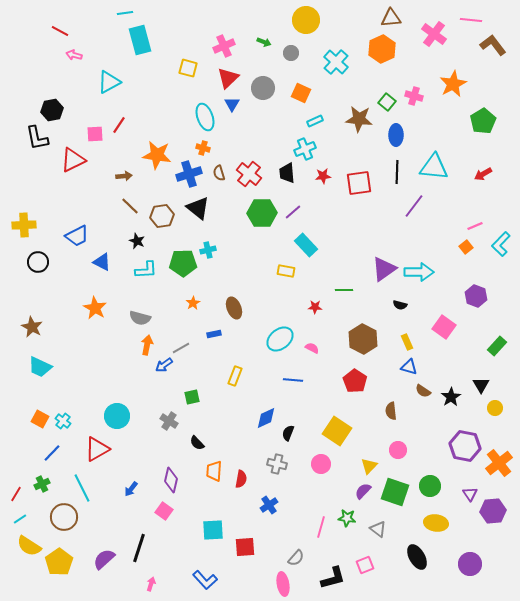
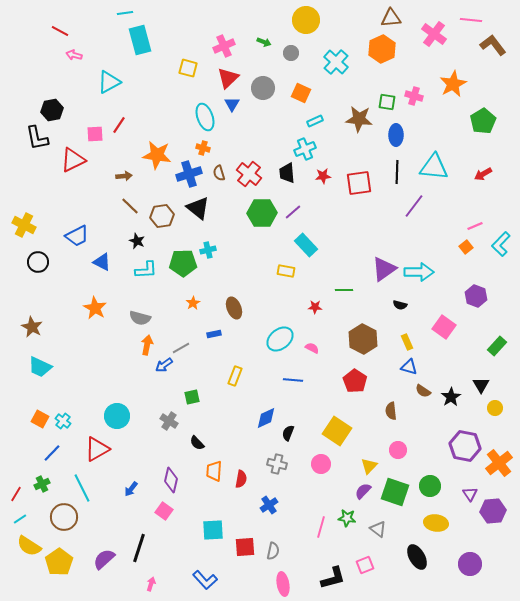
green square at (387, 102): rotated 30 degrees counterclockwise
yellow cross at (24, 225): rotated 30 degrees clockwise
gray semicircle at (296, 558): moved 23 px left, 7 px up; rotated 30 degrees counterclockwise
